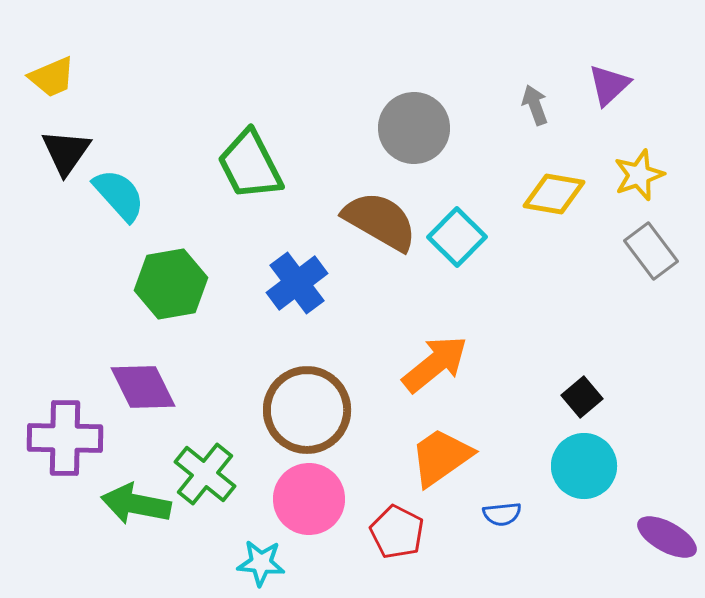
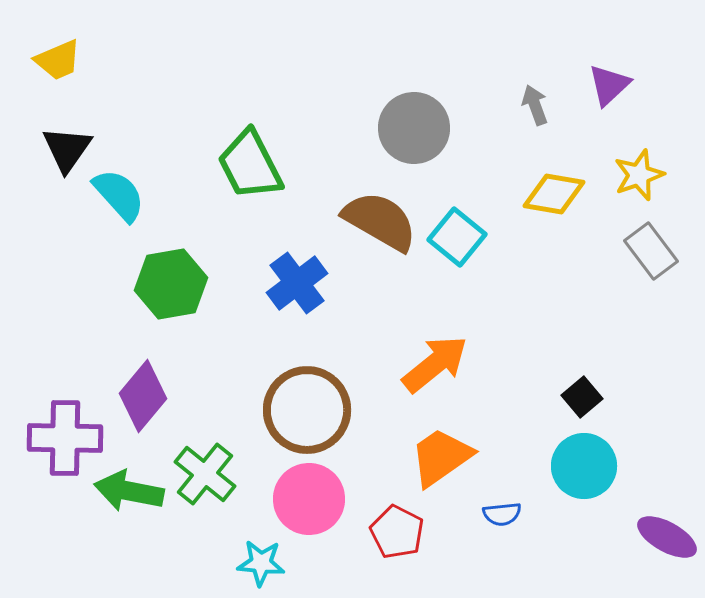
yellow trapezoid: moved 6 px right, 17 px up
black triangle: moved 1 px right, 3 px up
cyan square: rotated 6 degrees counterclockwise
purple diamond: moved 9 px down; rotated 66 degrees clockwise
green arrow: moved 7 px left, 13 px up
